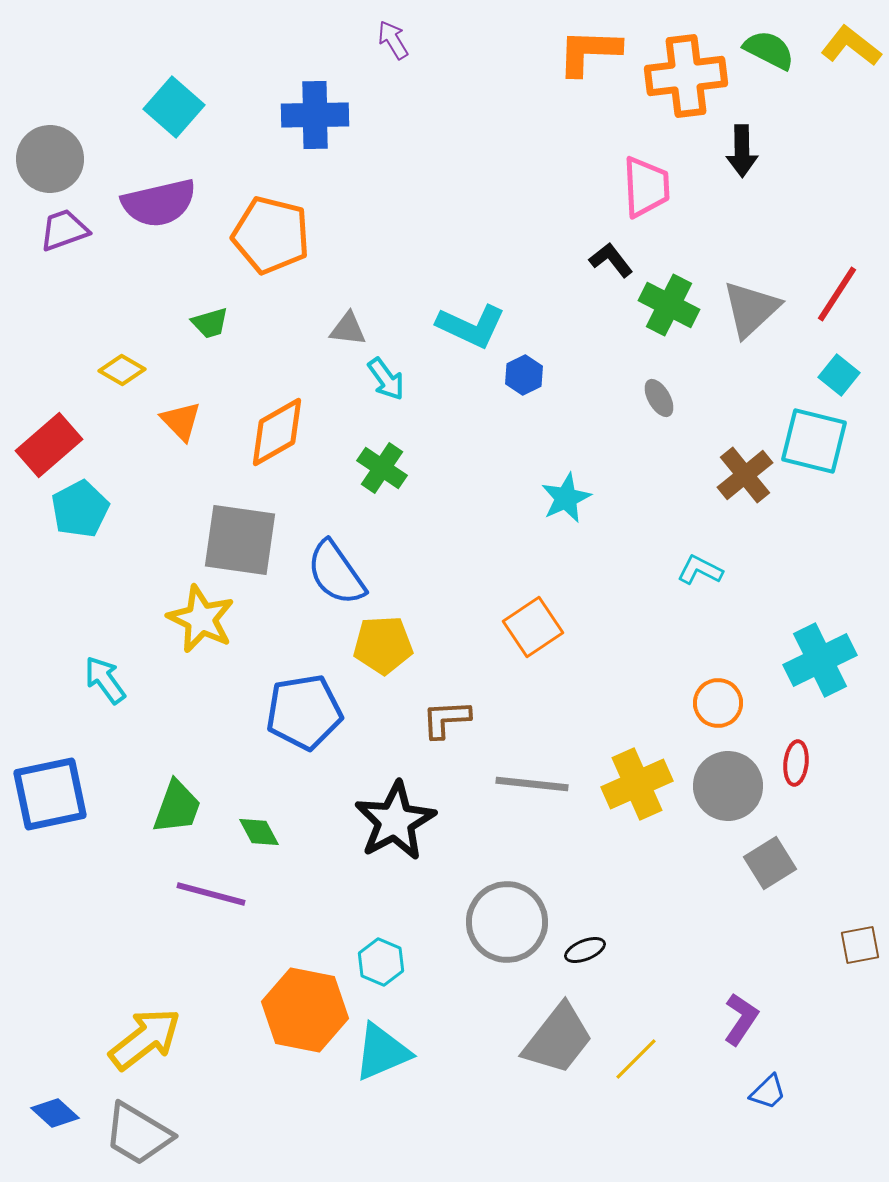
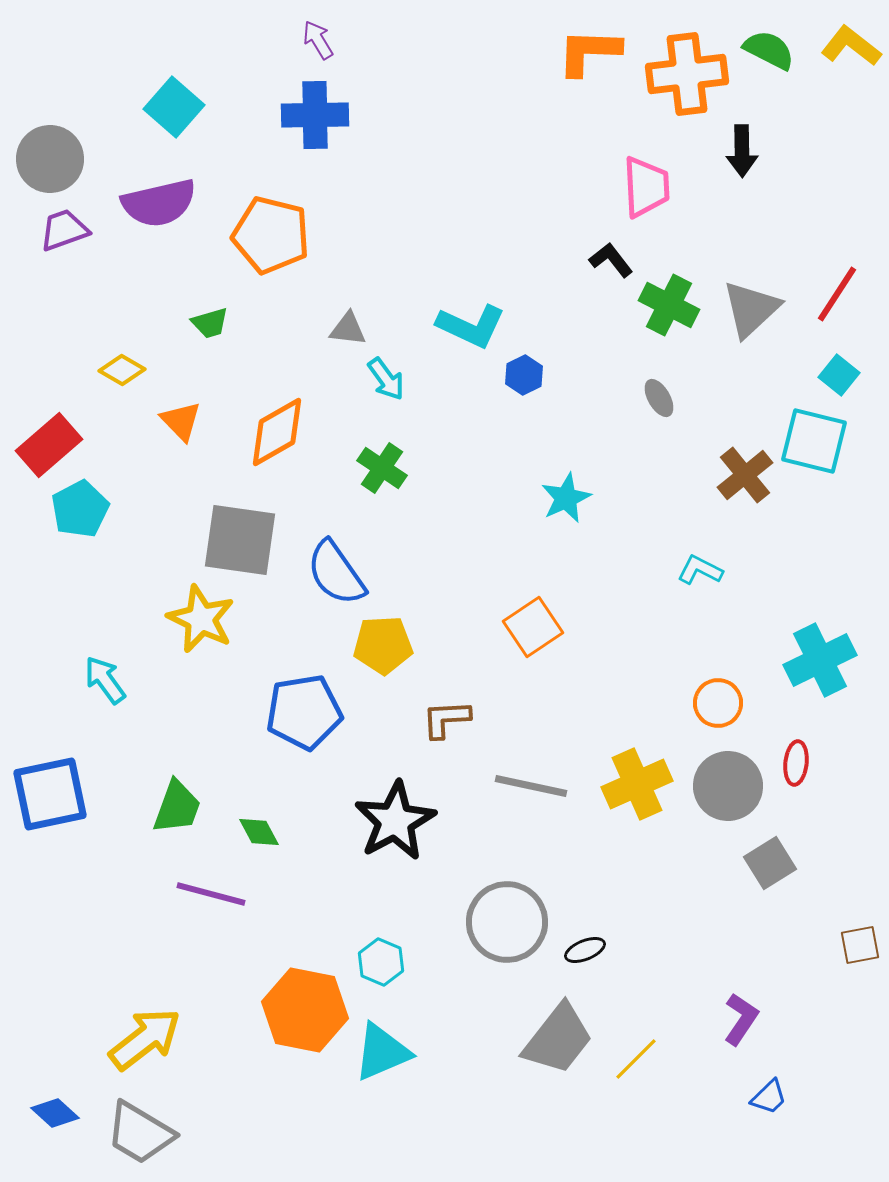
purple arrow at (393, 40): moved 75 px left
orange cross at (686, 76): moved 1 px right, 2 px up
gray line at (532, 784): moved 1 px left, 2 px down; rotated 6 degrees clockwise
blue trapezoid at (768, 1092): moved 1 px right, 5 px down
gray trapezoid at (138, 1134): moved 2 px right, 1 px up
